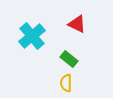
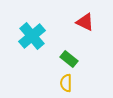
red triangle: moved 8 px right, 2 px up
